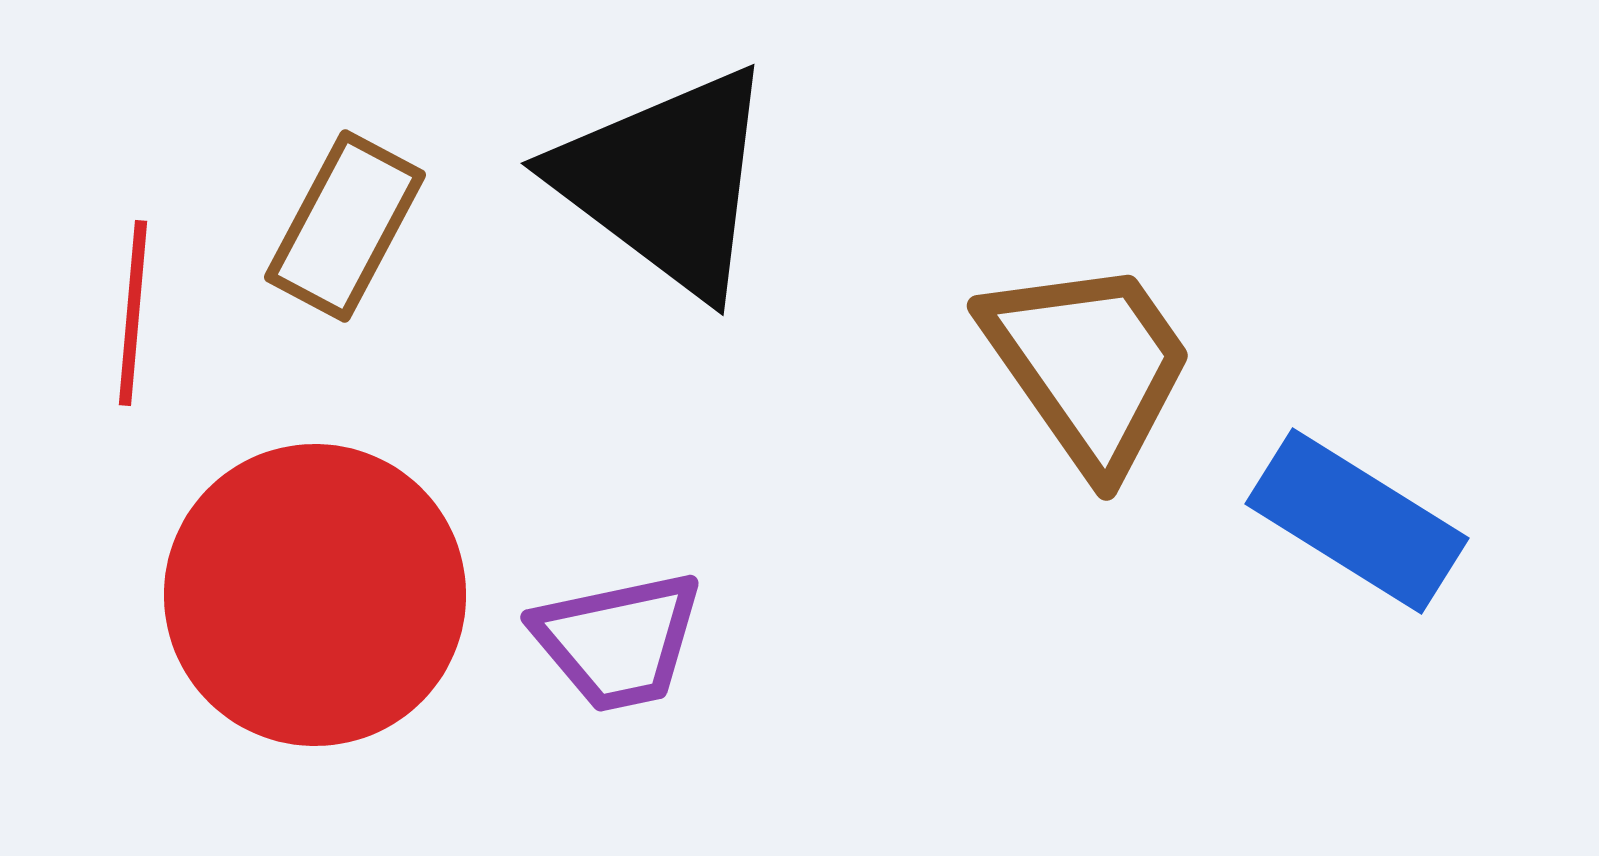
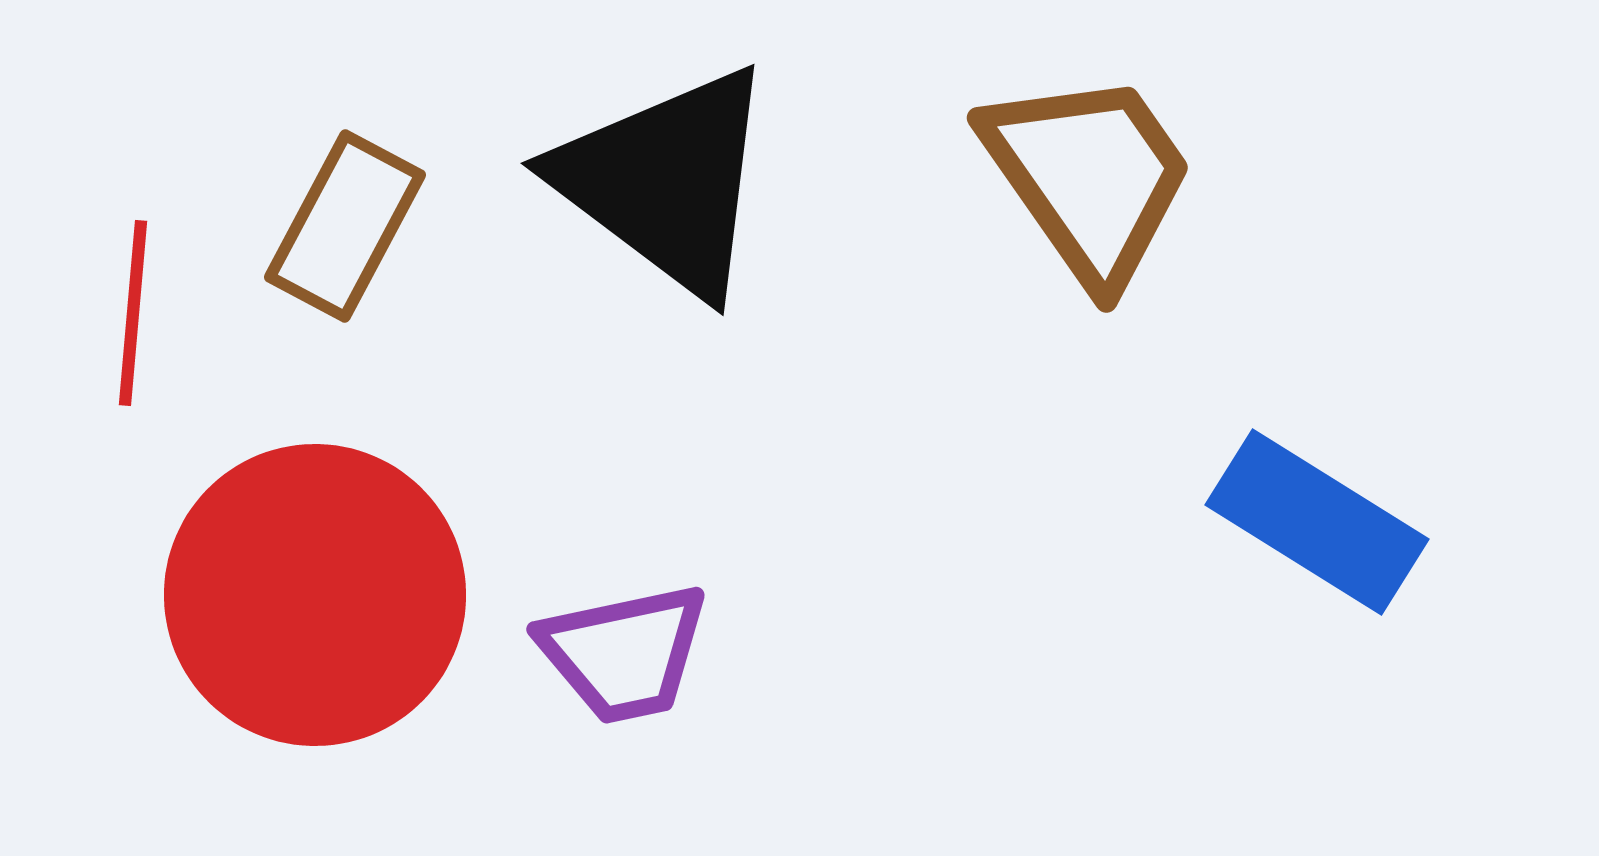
brown trapezoid: moved 188 px up
blue rectangle: moved 40 px left, 1 px down
purple trapezoid: moved 6 px right, 12 px down
